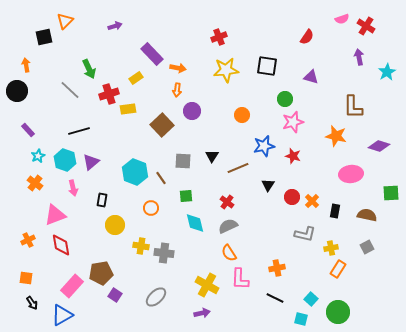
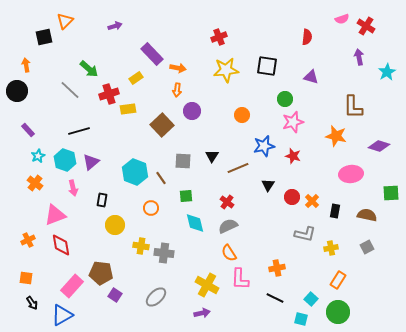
red semicircle at (307, 37): rotated 28 degrees counterclockwise
green arrow at (89, 69): rotated 24 degrees counterclockwise
orange rectangle at (338, 269): moved 11 px down
brown pentagon at (101, 273): rotated 15 degrees clockwise
